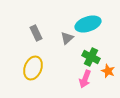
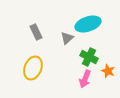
gray rectangle: moved 1 px up
green cross: moved 2 px left
